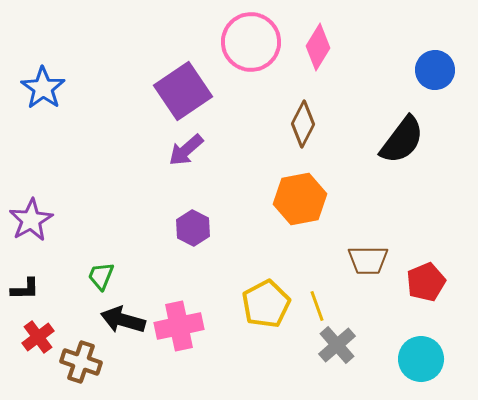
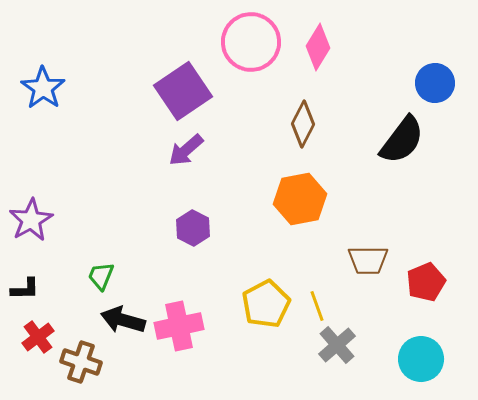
blue circle: moved 13 px down
